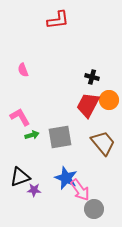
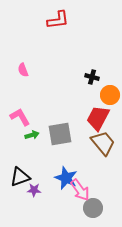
orange circle: moved 1 px right, 5 px up
red trapezoid: moved 10 px right, 13 px down
gray square: moved 3 px up
gray circle: moved 1 px left, 1 px up
